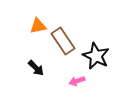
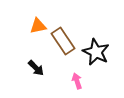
black star: moved 4 px up
pink arrow: rotated 91 degrees clockwise
